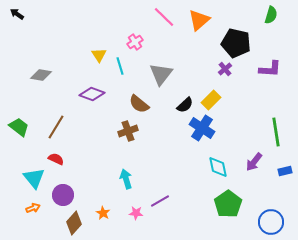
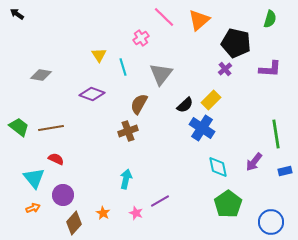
green semicircle: moved 1 px left, 4 px down
pink cross: moved 6 px right, 4 px up
cyan line: moved 3 px right, 1 px down
brown semicircle: rotated 80 degrees clockwise
brown line: moved 5 px left, 1 px down; rotated 50 degrees clockwise
green line: moved 2 px down
cyan arrow: rotated 30 degrees clockwise
pink star: rotated 16 degrees clockwise
